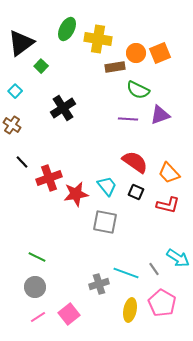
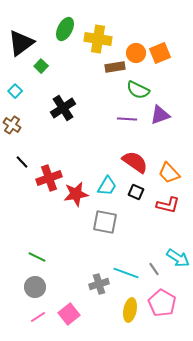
green ellipse: moved 2 px left
purple line: moved 1 px left
cyan trapezoid: rotated 70 degrees clockwise
